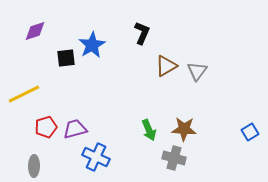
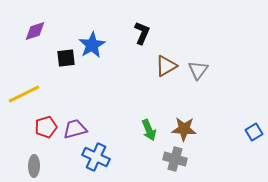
gray triangle: moved 1 px right, 1 px up
blue square: moved 4 px right
gray cross: moved 1 px right, 1 px down
